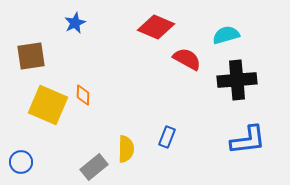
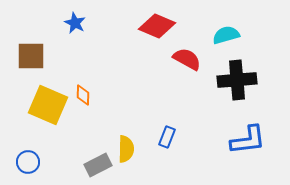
blue star: rotated 20 degrees counterclockwise
red diamond: moved 1 px right, 1 px up
brown square: rotated 8 degrees clockwise
blue circle: moved 7 px right
gray rectangle: moved 4 px right, 2 px up; rotated 12 degrees clockwise
